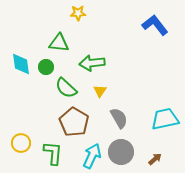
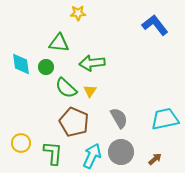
yellow triangle: moved 10 px left
brown pentagon: rotated 8 degrees counterclockwise
